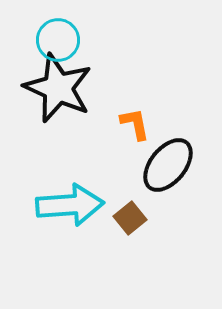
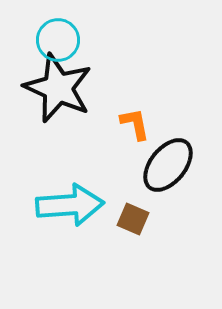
brown square: moved 3 px right, 1 px down; rotated 28 degrees counterclockwise
